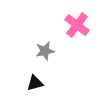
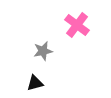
gray star: moved 2 px left
